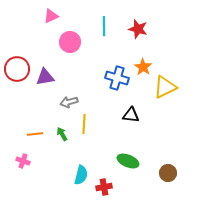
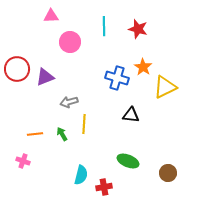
pink triangle: rotated 21 degrees clockwise
purple triangle: rotated 12 degrees counterclockwise
